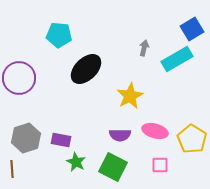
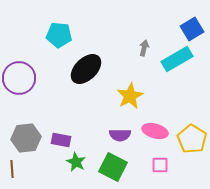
gray hexagon: rotated 12 degrees clockwise
